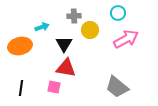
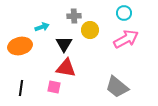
cyan circle: moved 6 px right
